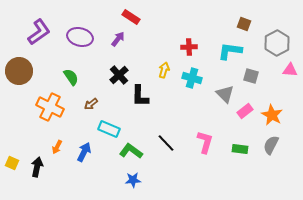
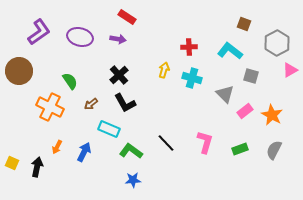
red rectangle: moved 4 px left
purple arrow: rotated 63 degrees clockwise
cyan L-shape: rotated 30 degrees clockwise
pink triangle: rotated 35 degrees counterclockwise
green semicircle: moved 1 px left, 4 px down
black L-shape: moved 15 px left, 7 px down; rotated 30 degrees counterclockwise
gray semicircle: moved 3 px right, 5 px down
green rectangle: rotated 28 degrees counterclockwise
